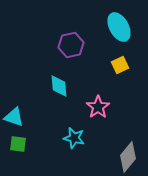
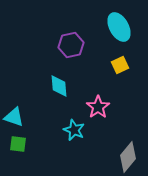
cyan star: moved 8 px up; rotated 10 degrees clockwise
